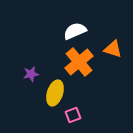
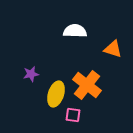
white semicircle: rotated 25 degrees clockwise
orange cross: moved 8 px right, 23 px down; rotated 12 degrees counterclockwise
yellow ellipse: moved 1 px right, 1 px down
pink square: rotated 28 degrees clockwise
